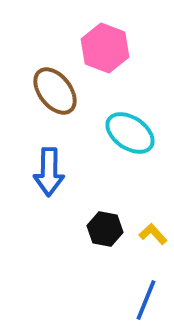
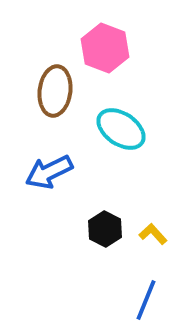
brown ellipse: rotated 45 degrees clockwise
cyan ellipse: moved 9 px left, 4 px up
blue arrow: rotated 63 degrees clockwise
black hexagon: rotated 16 degrees clockwise
